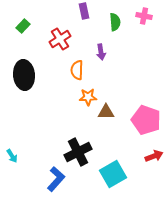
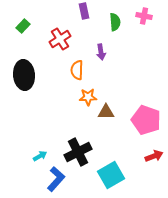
cyan arrow: moved 28 px right; rotated 88 degrees counterclockwise
cyan square: moved 2 px left, 1 px down
